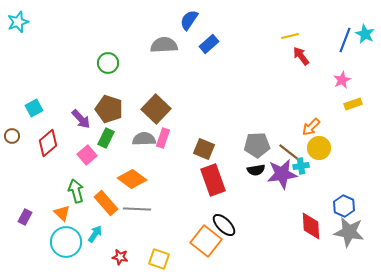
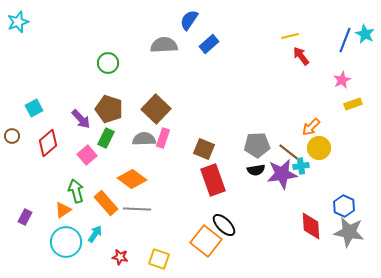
orange triangle at (62, 213): moved 1 px right, 3 px up; rotated 42 degrees clockwise
